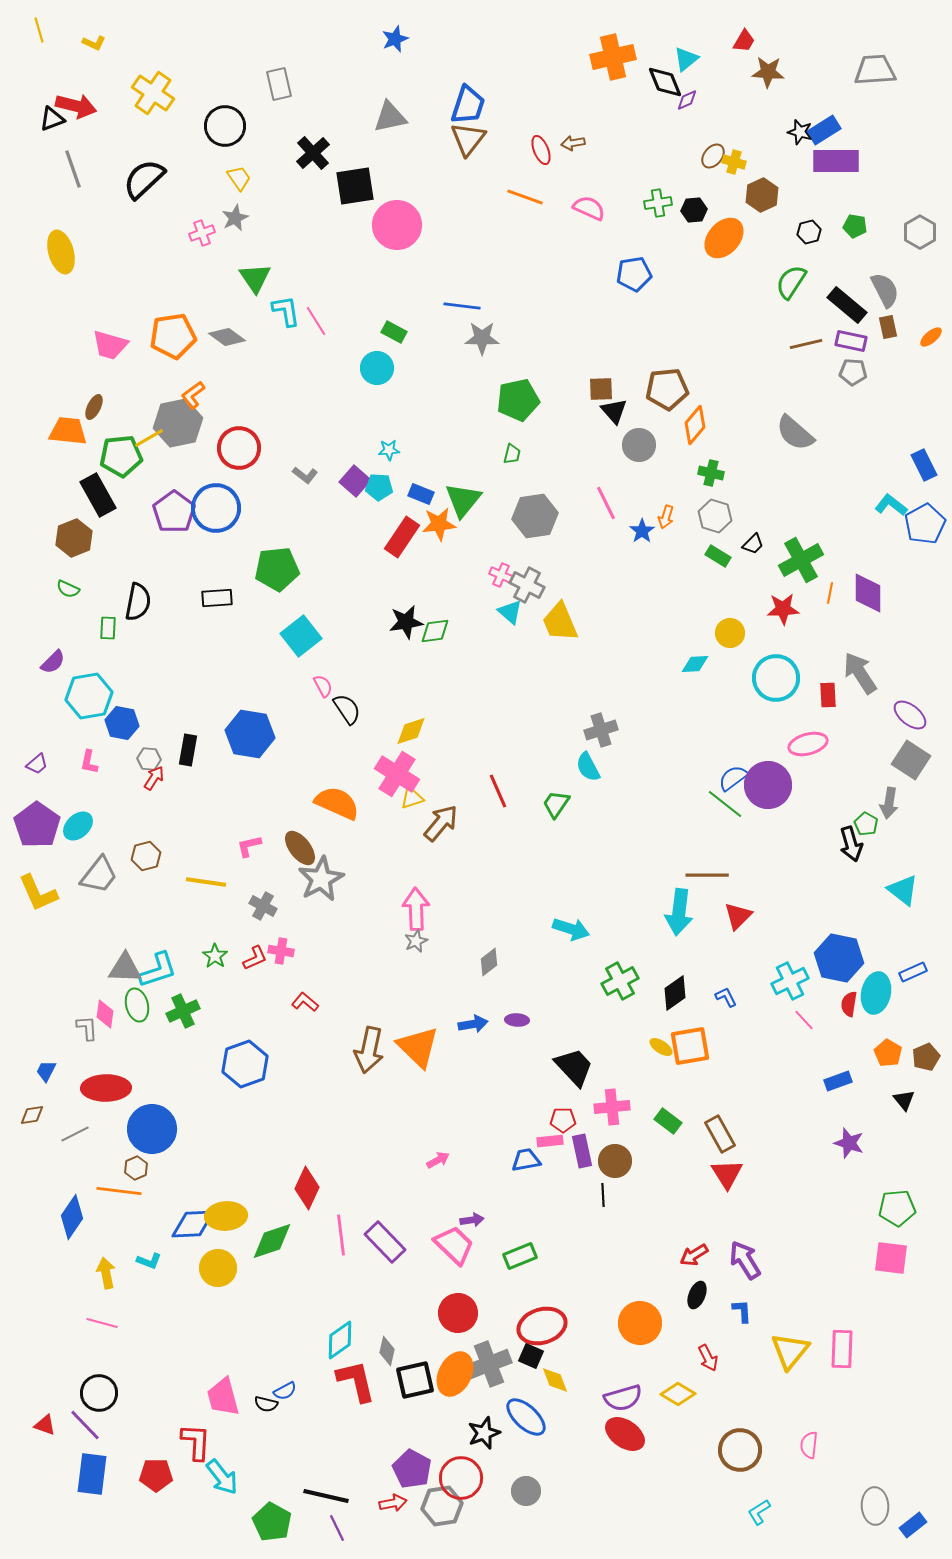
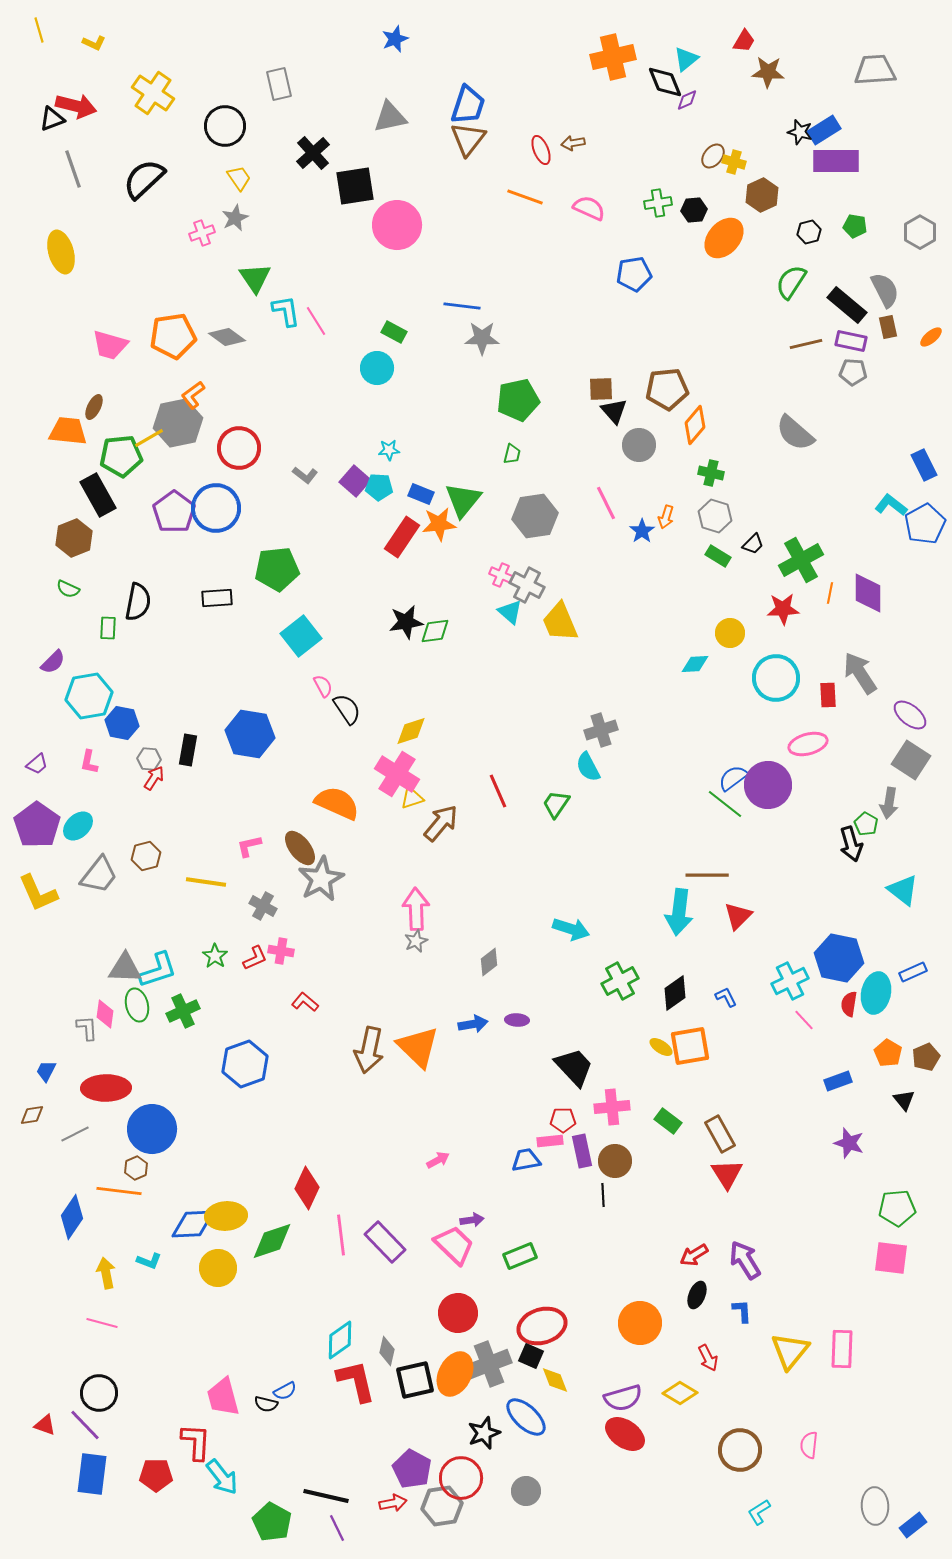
yellow diamond at (678, 1394): moved 2 px right, 1 px up
